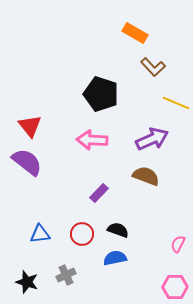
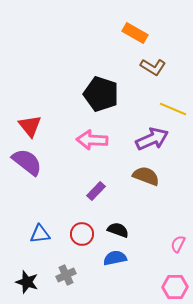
brown L-shape: rotated 15 degrees counterclockwise
yellow line: moved 3 px left, 6 px down
purple rectangle: moved 3 px left, 2 px up
